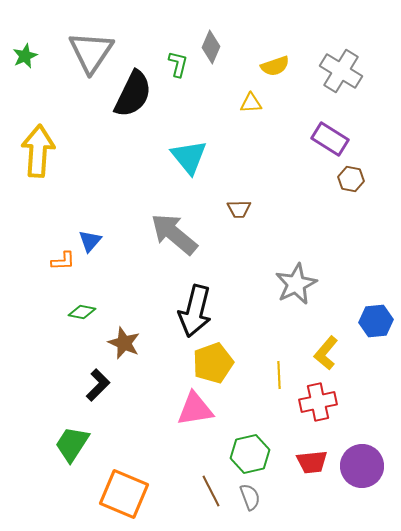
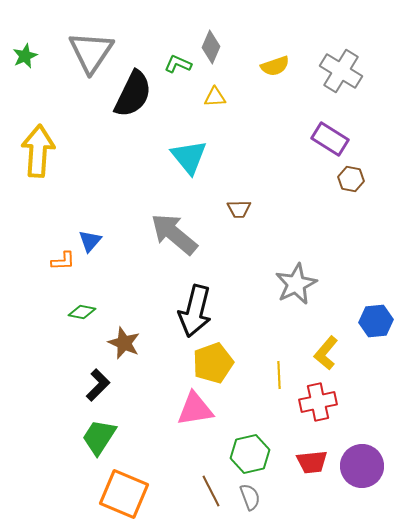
green L-shape: rotated 80 degrees counterclockwise
yellow triangle: moved 36 px left, 6 px up
green trapezoid: moved 27 px right, 7 px up
